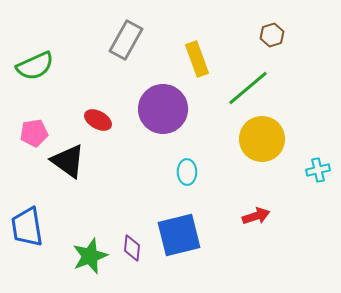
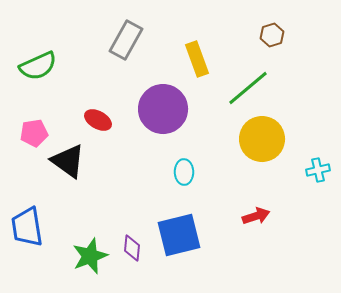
green semicircle: moved 3 px right
cyan ellipse: moved 3 px left
